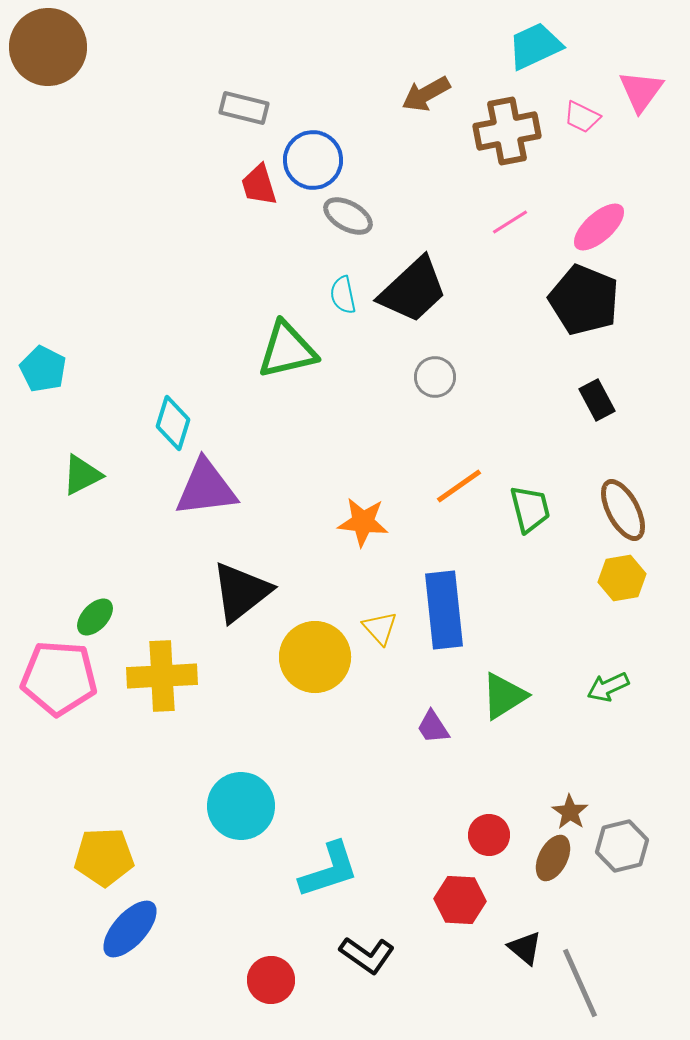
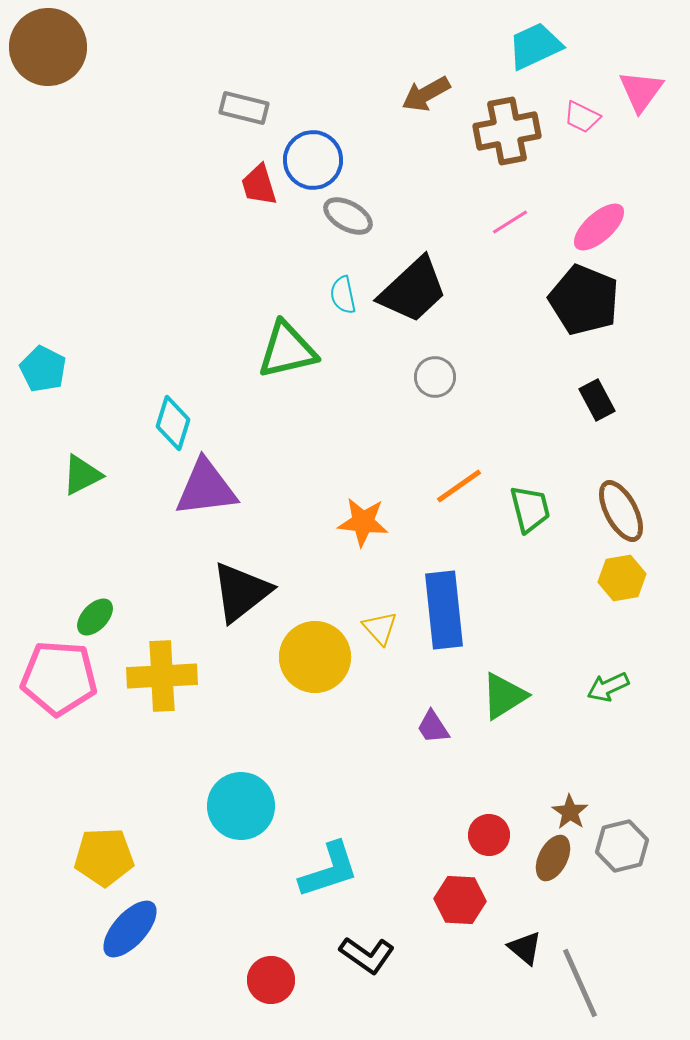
brown ellipse at (623, 510): moved 2 px left, 1 px down
